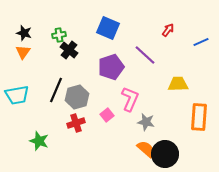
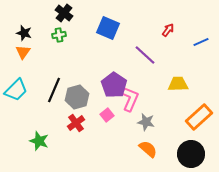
black cross: moved 5 px left, 37 px up
purple pentagon: moved 3 px right, 18 px down; rotated 20 degrees counterclockwise
black line: moved 2 px left
cyan trapezoid: moved 1 px left, 5 px up; rotated 35 degrees counterclockwise
orange rectangle: rotated 44 degrees clockwise
red cross: rotated 18 degrees counterclockwise
orange semicircle: moved 2 px right
black circle: moved 26 px right
